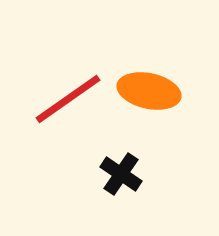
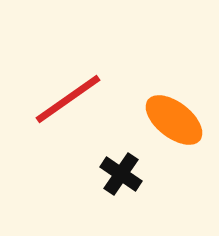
orange ellipse: moved 25 px right, 29 px down; rotated 26 degrees clockwise
